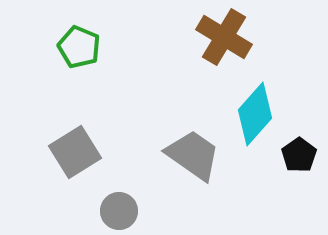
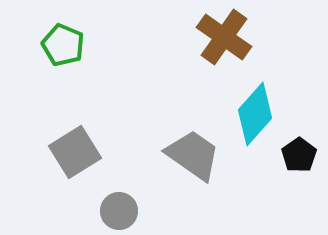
brown cross: rotated 4 degrees clockwise
green pentagon: moved 16 px left, 2 px up
